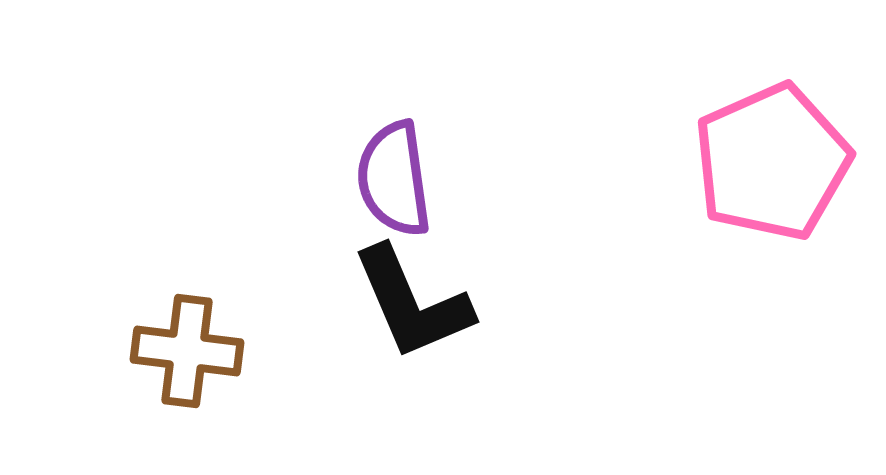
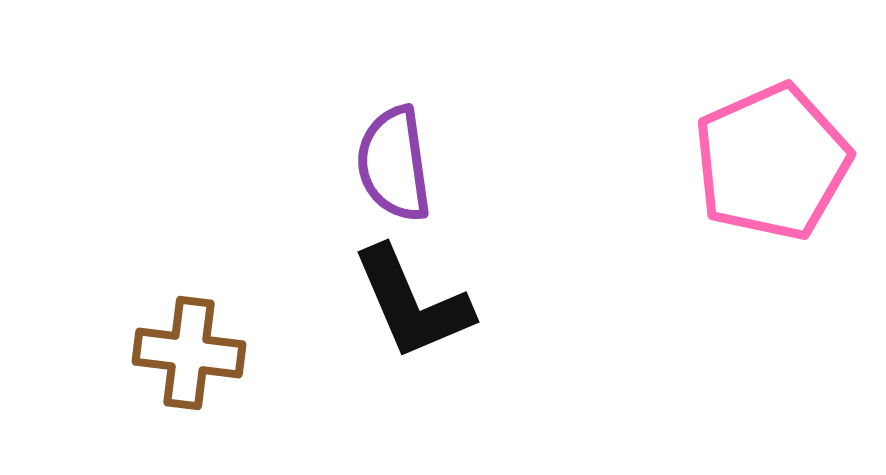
purple semicircle: moved 15 px up
brown cross: moved 2 px right, 2 px down
